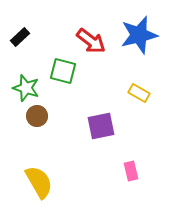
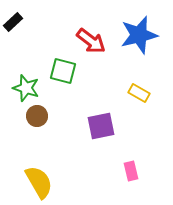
black rectangle: moved 7 px left, 15 px up
